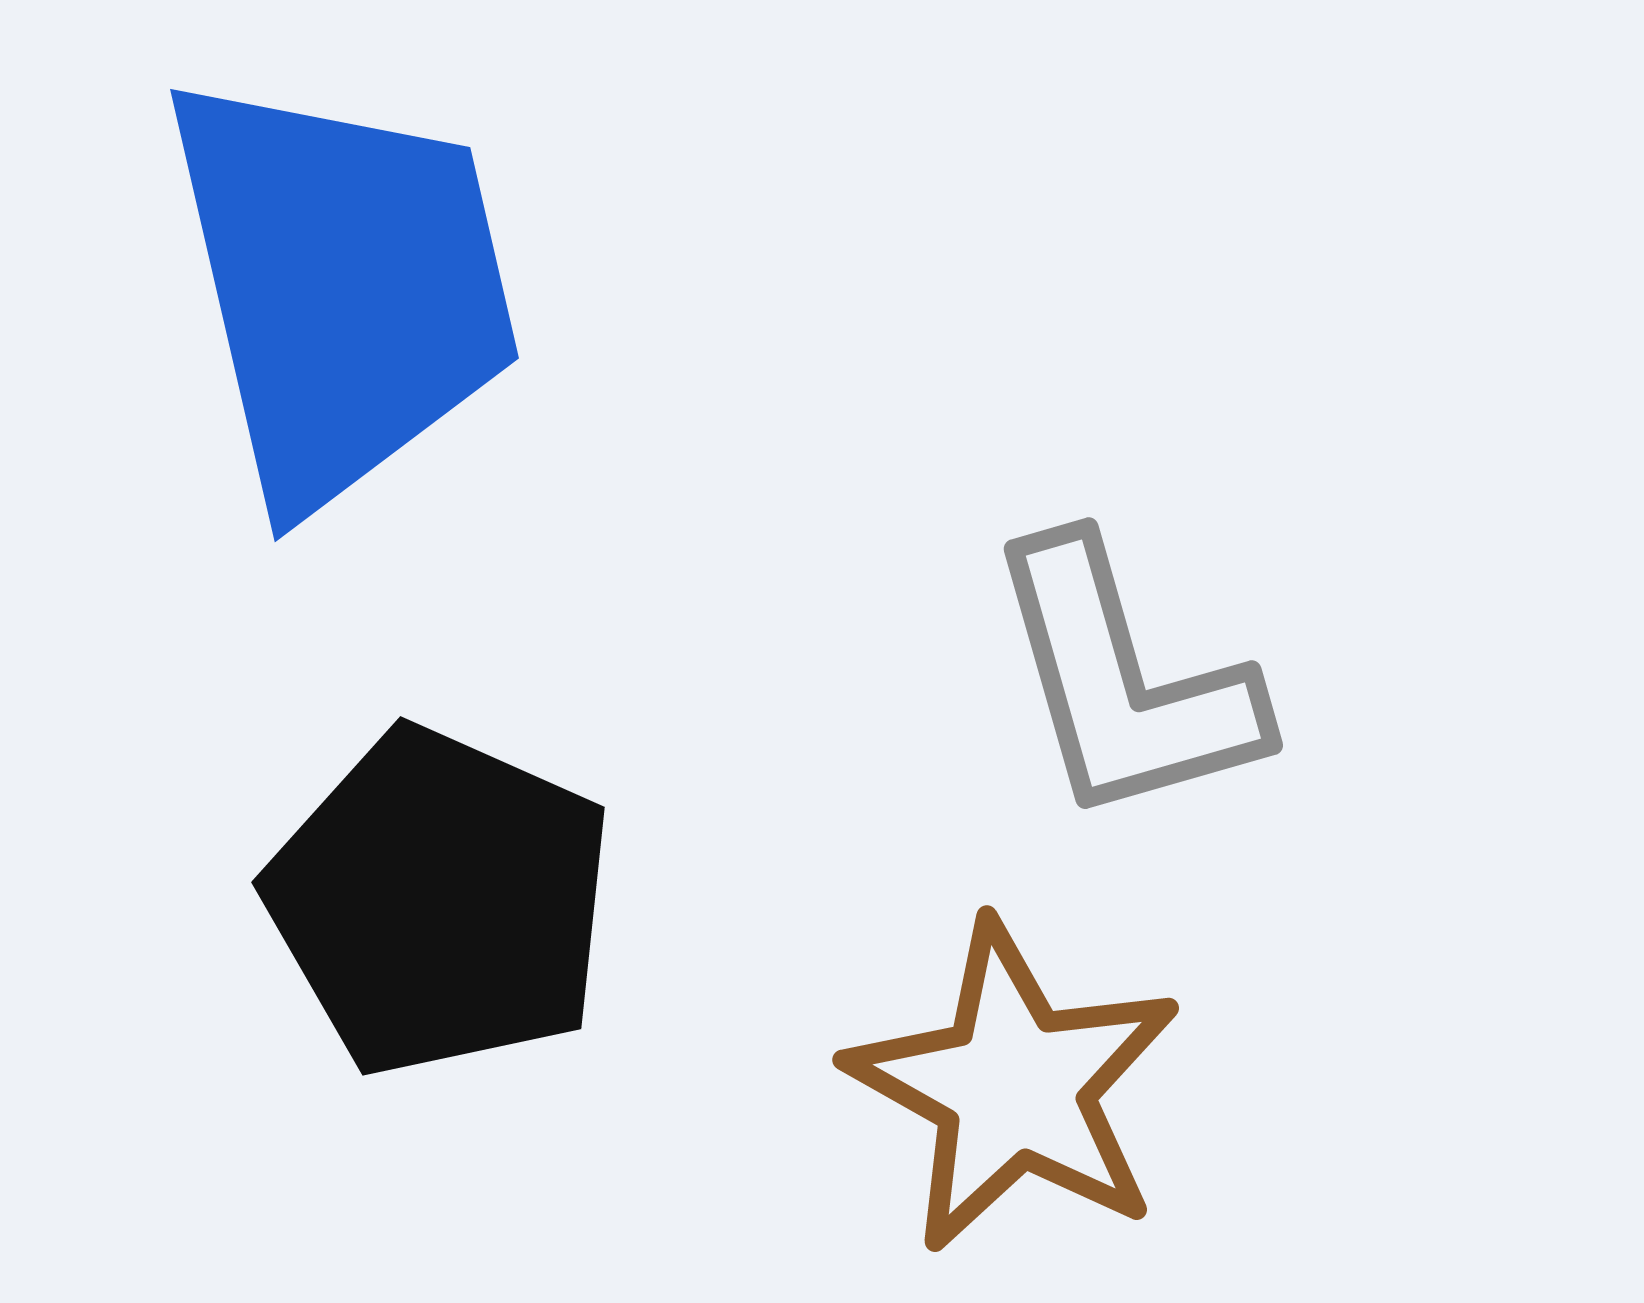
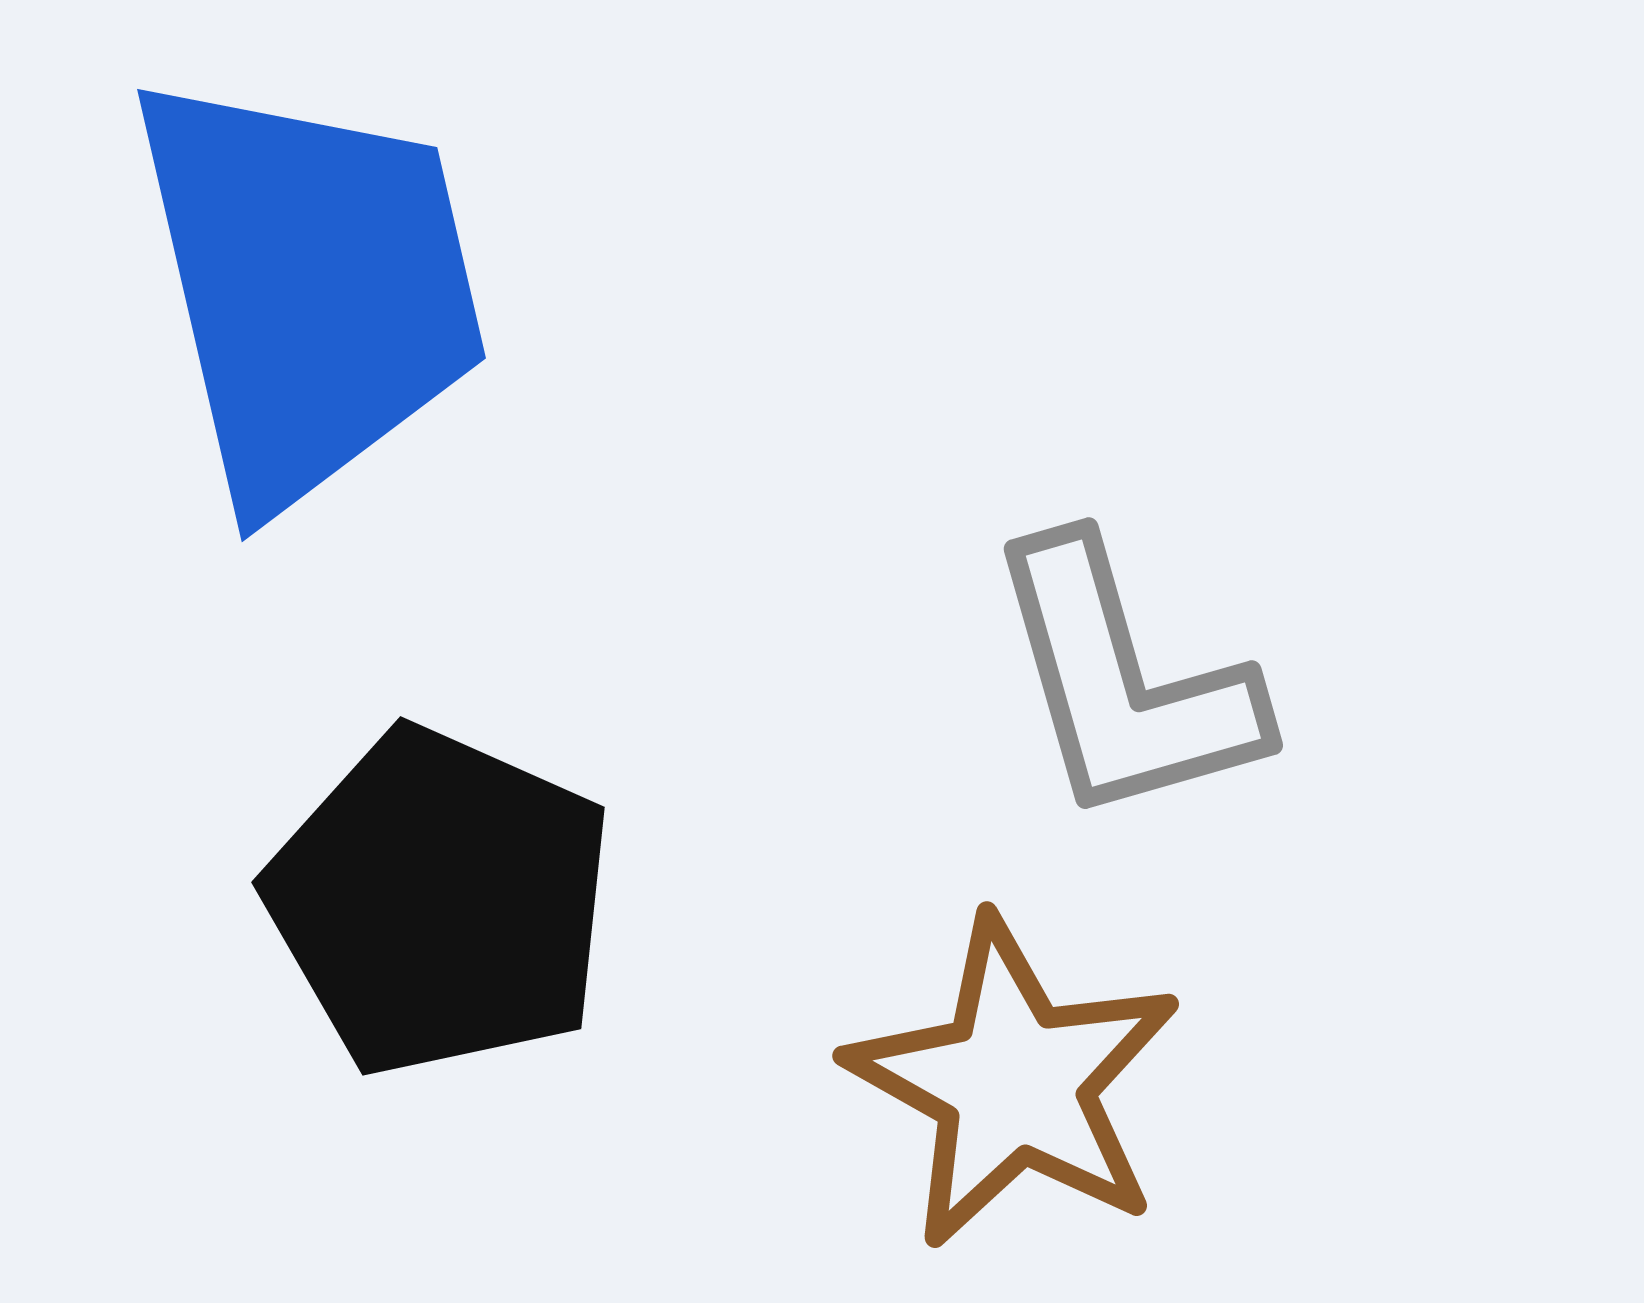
blue trapezoid: moved 33 px left
brown star: moved 4 px up
